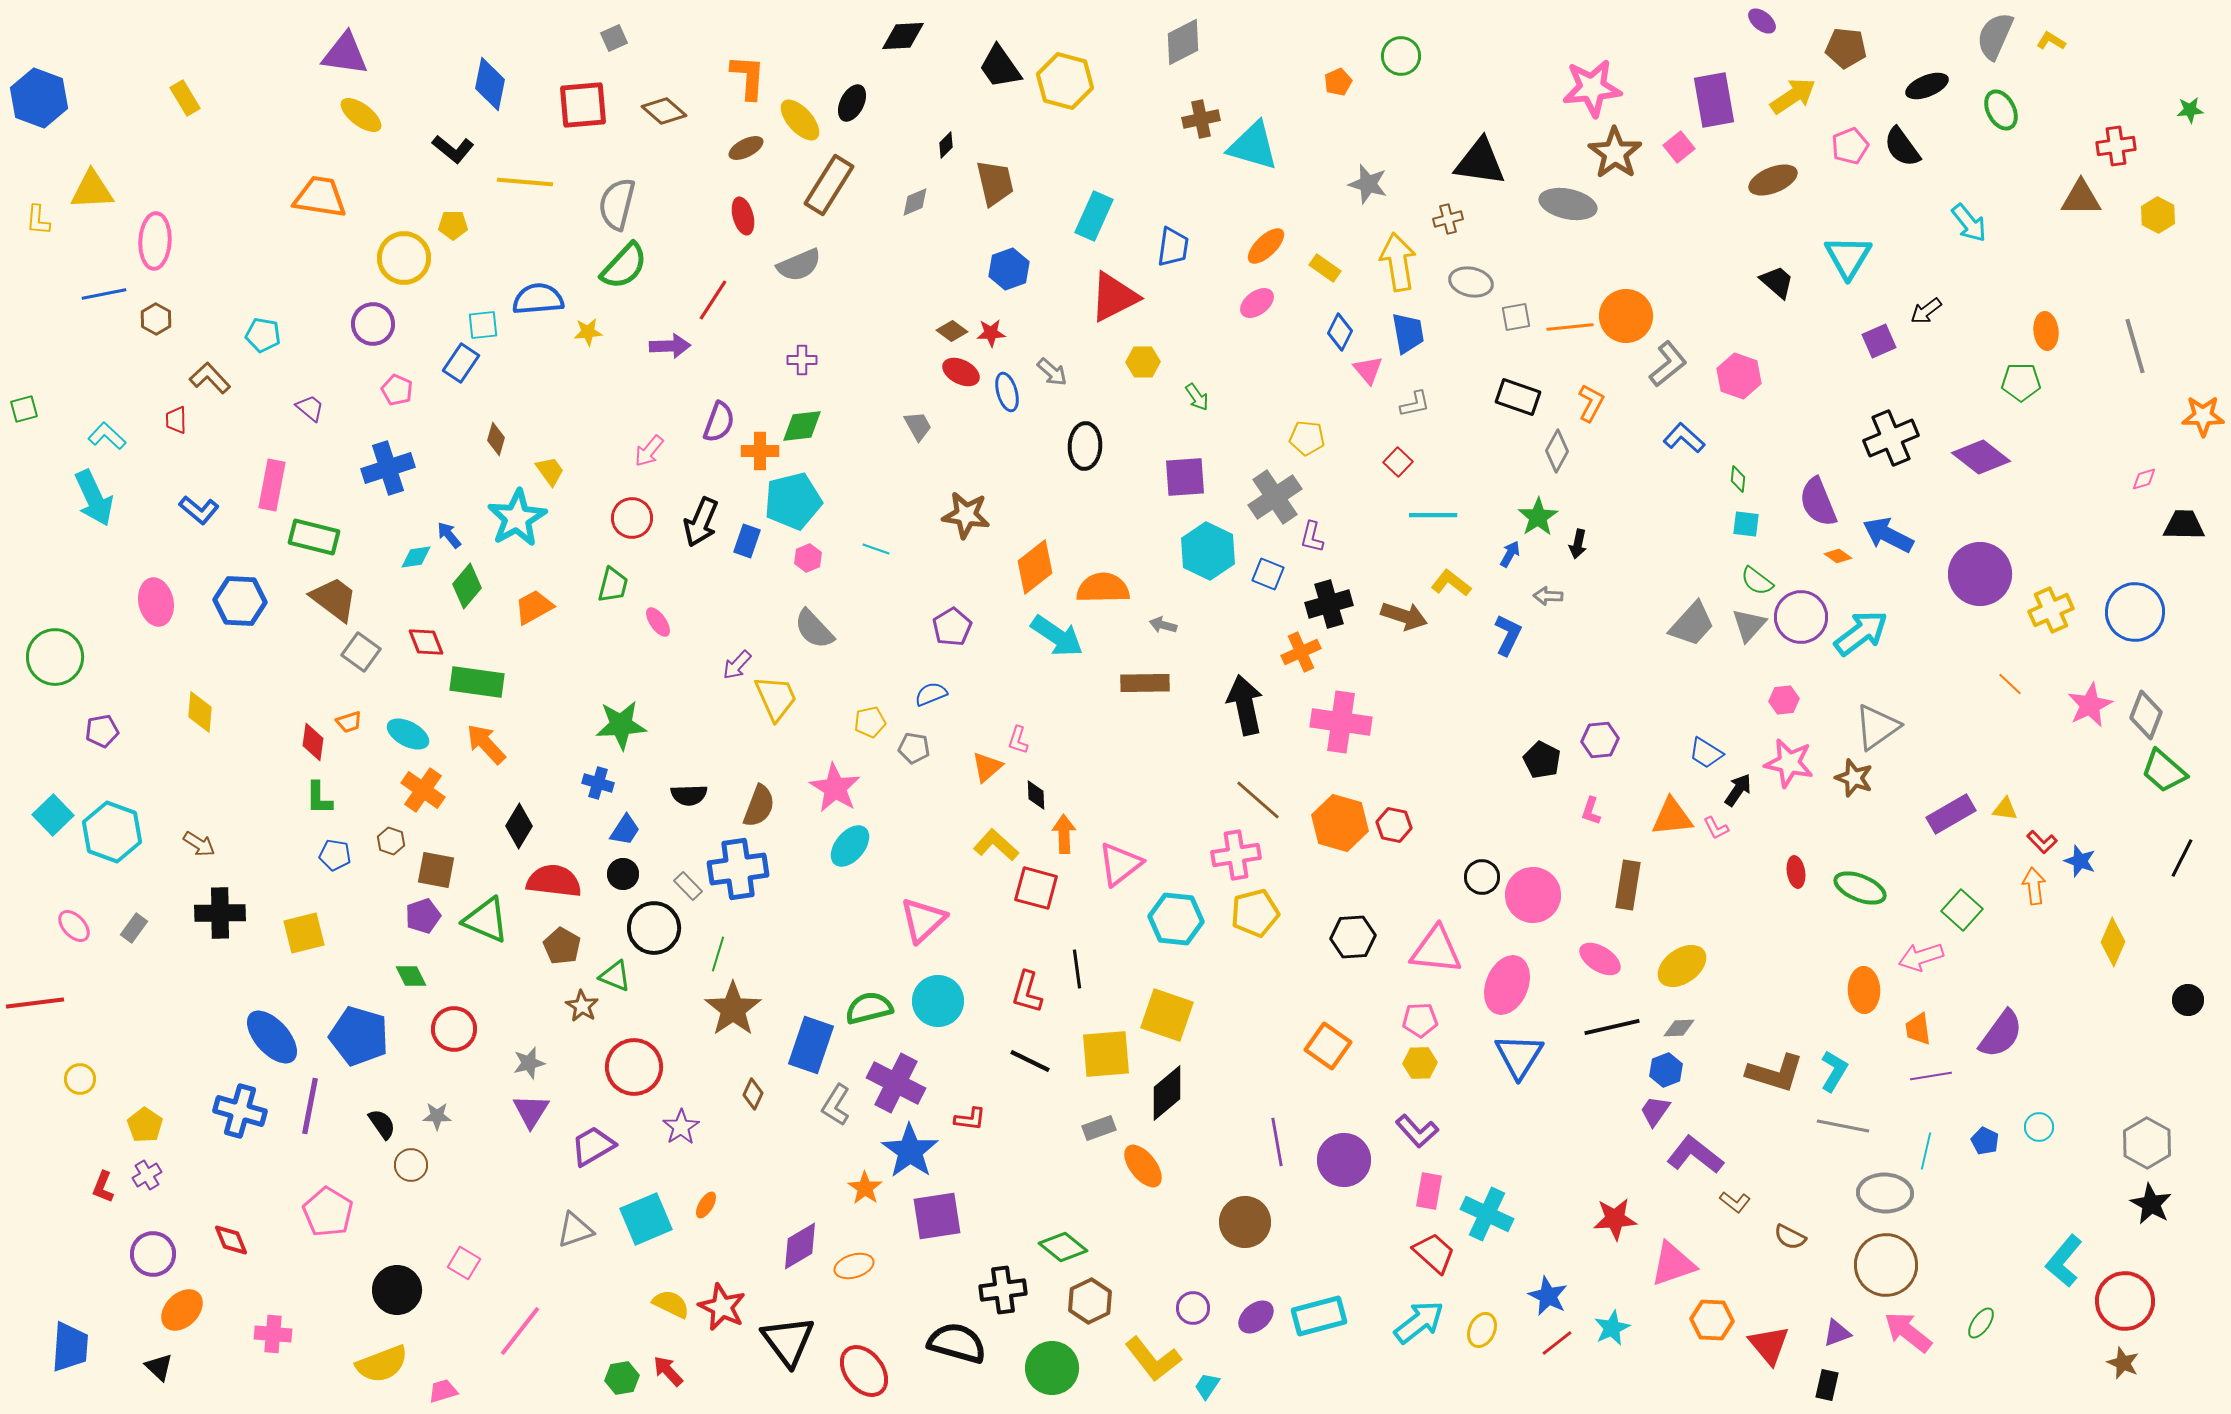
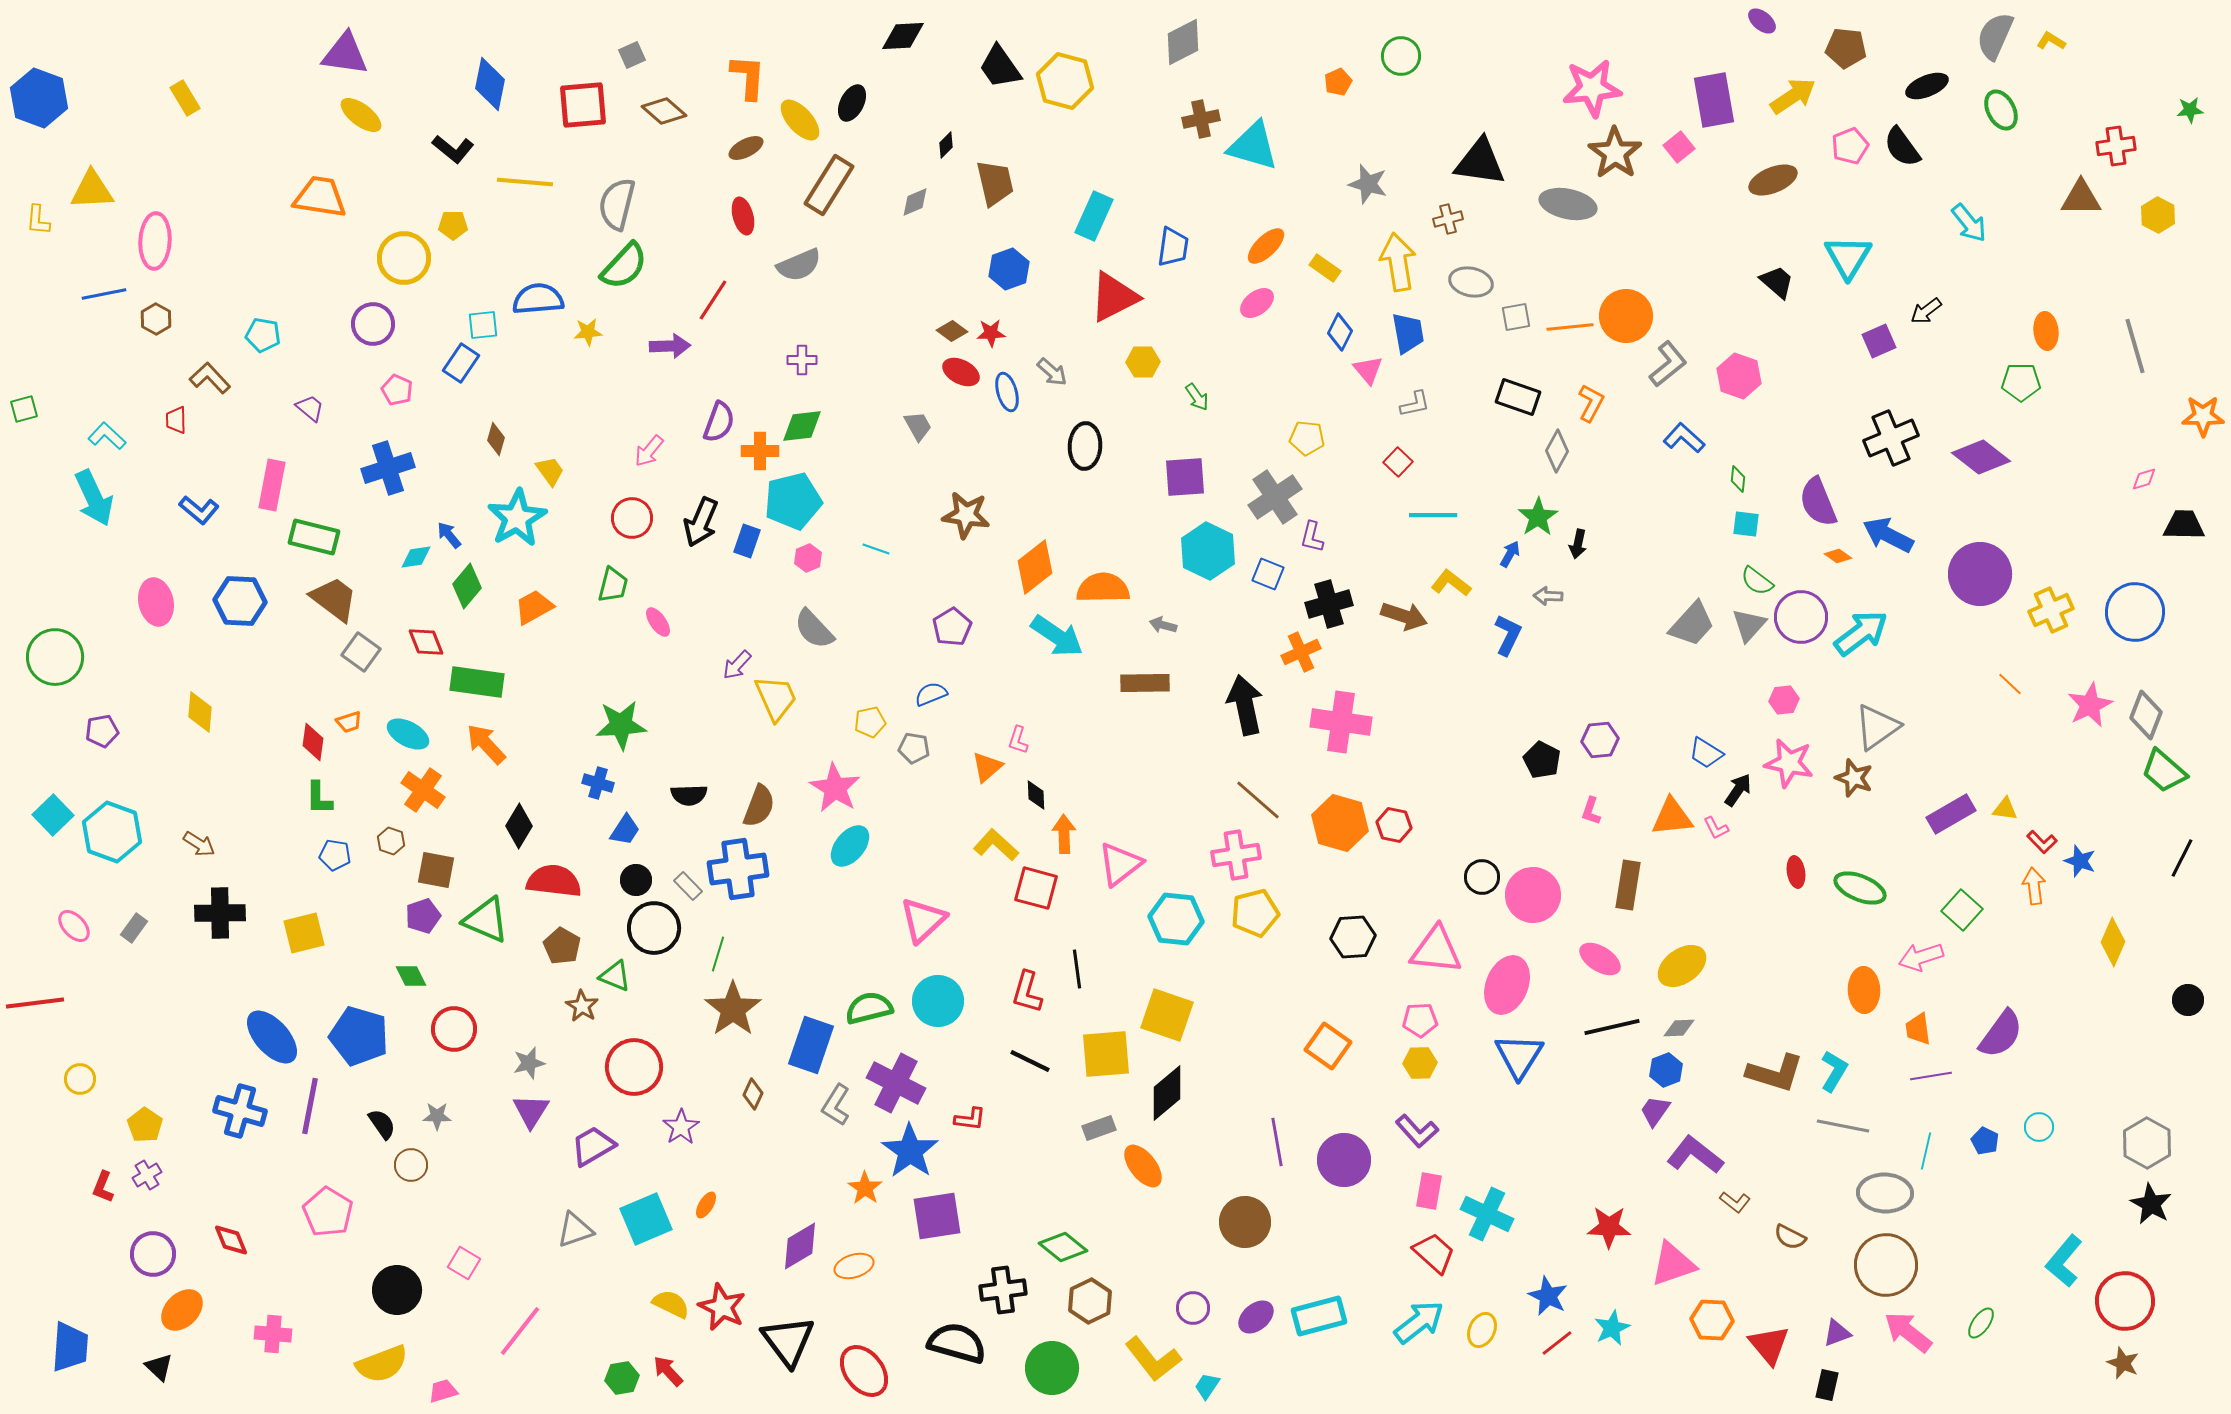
gray square at (614, 38): moved 18 px right, 17 px down
black circle at (623, 874): moved 13 px right, 6 px down
red star at (1615, 1219): moved 6 px left, 8 px down; rotated 6 degrees clockwise
